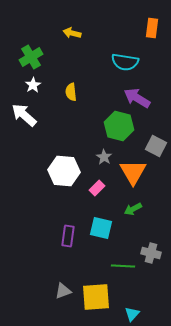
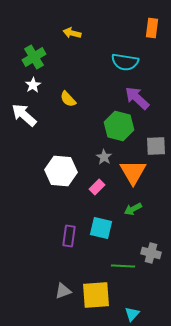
green cross: moved 3 px right
yellow semicircle: moved 3 px left, 7 px down; rotated 36 degrees counterclockwise
purple arrow: rotated 12 degrees clockwise
gray square: rotated 30 degrees counterclockwise
white hexagon: moved 3 px left
pink rectangle: moved 1 px up
purple rectangle: moved 1 px right
yellow square: moved 2 px up
